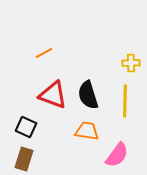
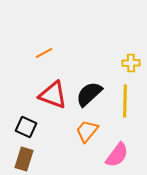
black semicircle: moved 1 px right, 1 px up; rotated 64 degrees clockwise
orange trapezoid: rotated 60 degrees counterclockwise
